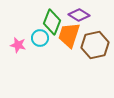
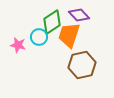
purple diamond: rotated 15 degrees clockwise
green diamond: rotated 35 degrees clockwise
cyan circle: moved 1 px left, 1 px up
brown hexagon: moved 13 px left, 20 px down
